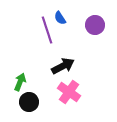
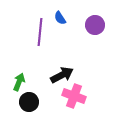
purple line: moved 7 px left, 2 px down; rotated 24 degrees clockwise
black arrow: moved 1 px left, 9 px down
green arrow: moved 1 px left
pink cross: moved 5 px right, 4 px down; rotated 15 degrees counterclockwise
